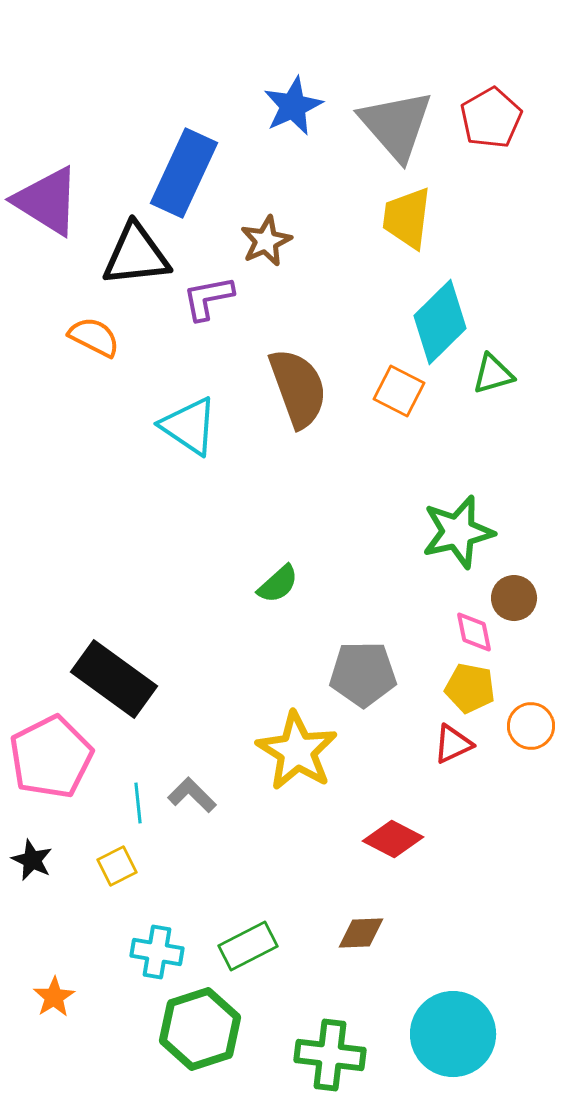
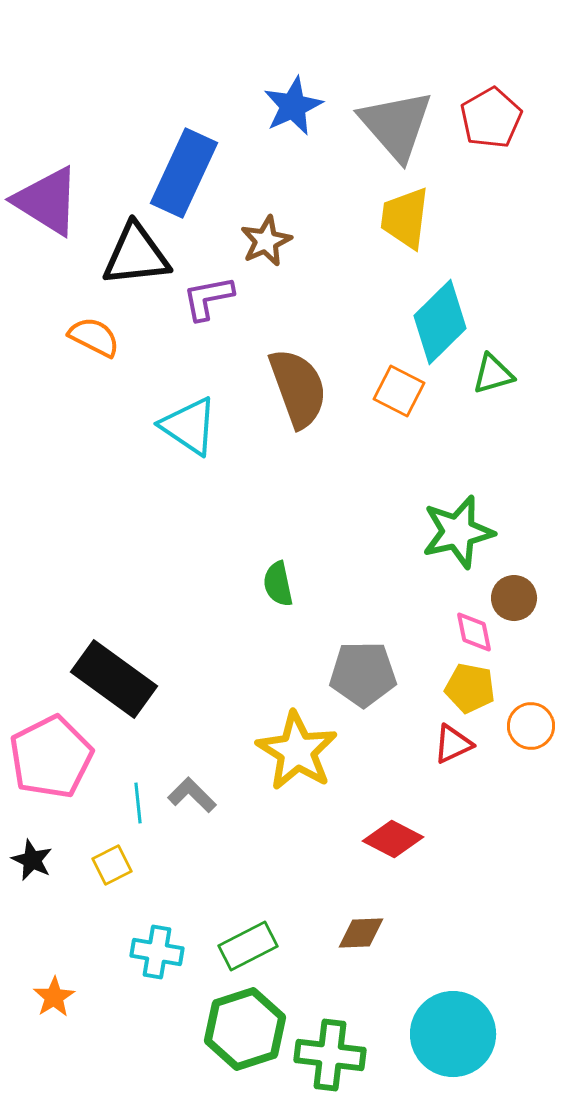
yellow trapezoid: moved 2 px left
green semicircle: rotated 120 degrees clockwise
yellow square: moved 5 px left, 1 px up
green hexagon: moved 45 px right
